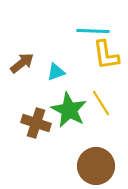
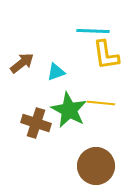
yellow line: rotated 52 degrees counterclockwise
